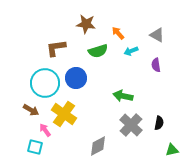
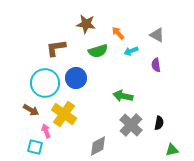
pink arrow: moved 1 px right, 1 px down; rotated 16 degrees clockwise
